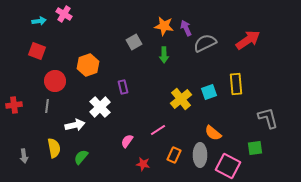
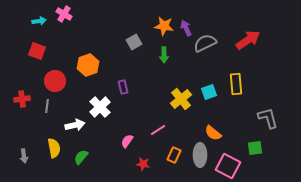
red cross: moved 8 px right, 6 px up
